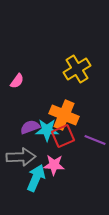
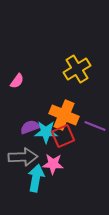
cyan star: moved 1 px left, 2 px down
purple line: moved 14 px up
gray arrow: moved 2 px right
pink star: moved 1 px left, 1 px up
cyan arrow: rotated 12 degrees counterclockwise
